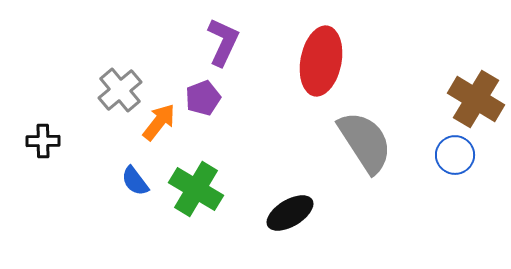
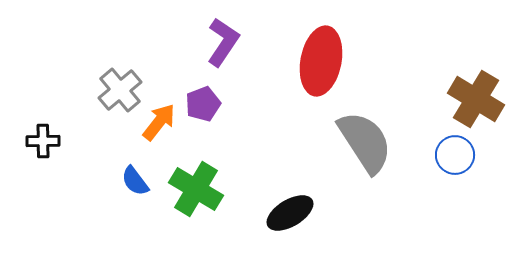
purple L-shape: rotated 9 degrees clockwise
purple pentagon: moved 6 px down
